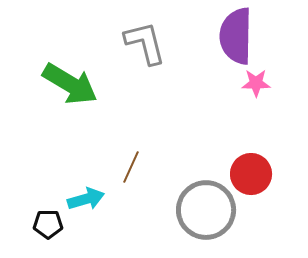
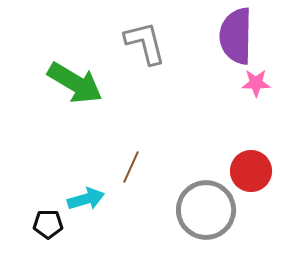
green arrow: moved 5 px right, 1 px up
red circle: moved 3 px up
